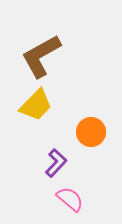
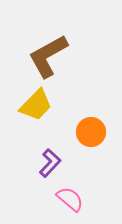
brown L-shape: moved 7 px right
purple L-shape: moved 6 px left
